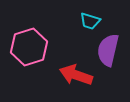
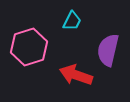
cyan trapezoid: moved 18 px left; rotated 80 degrees counterclockwise
